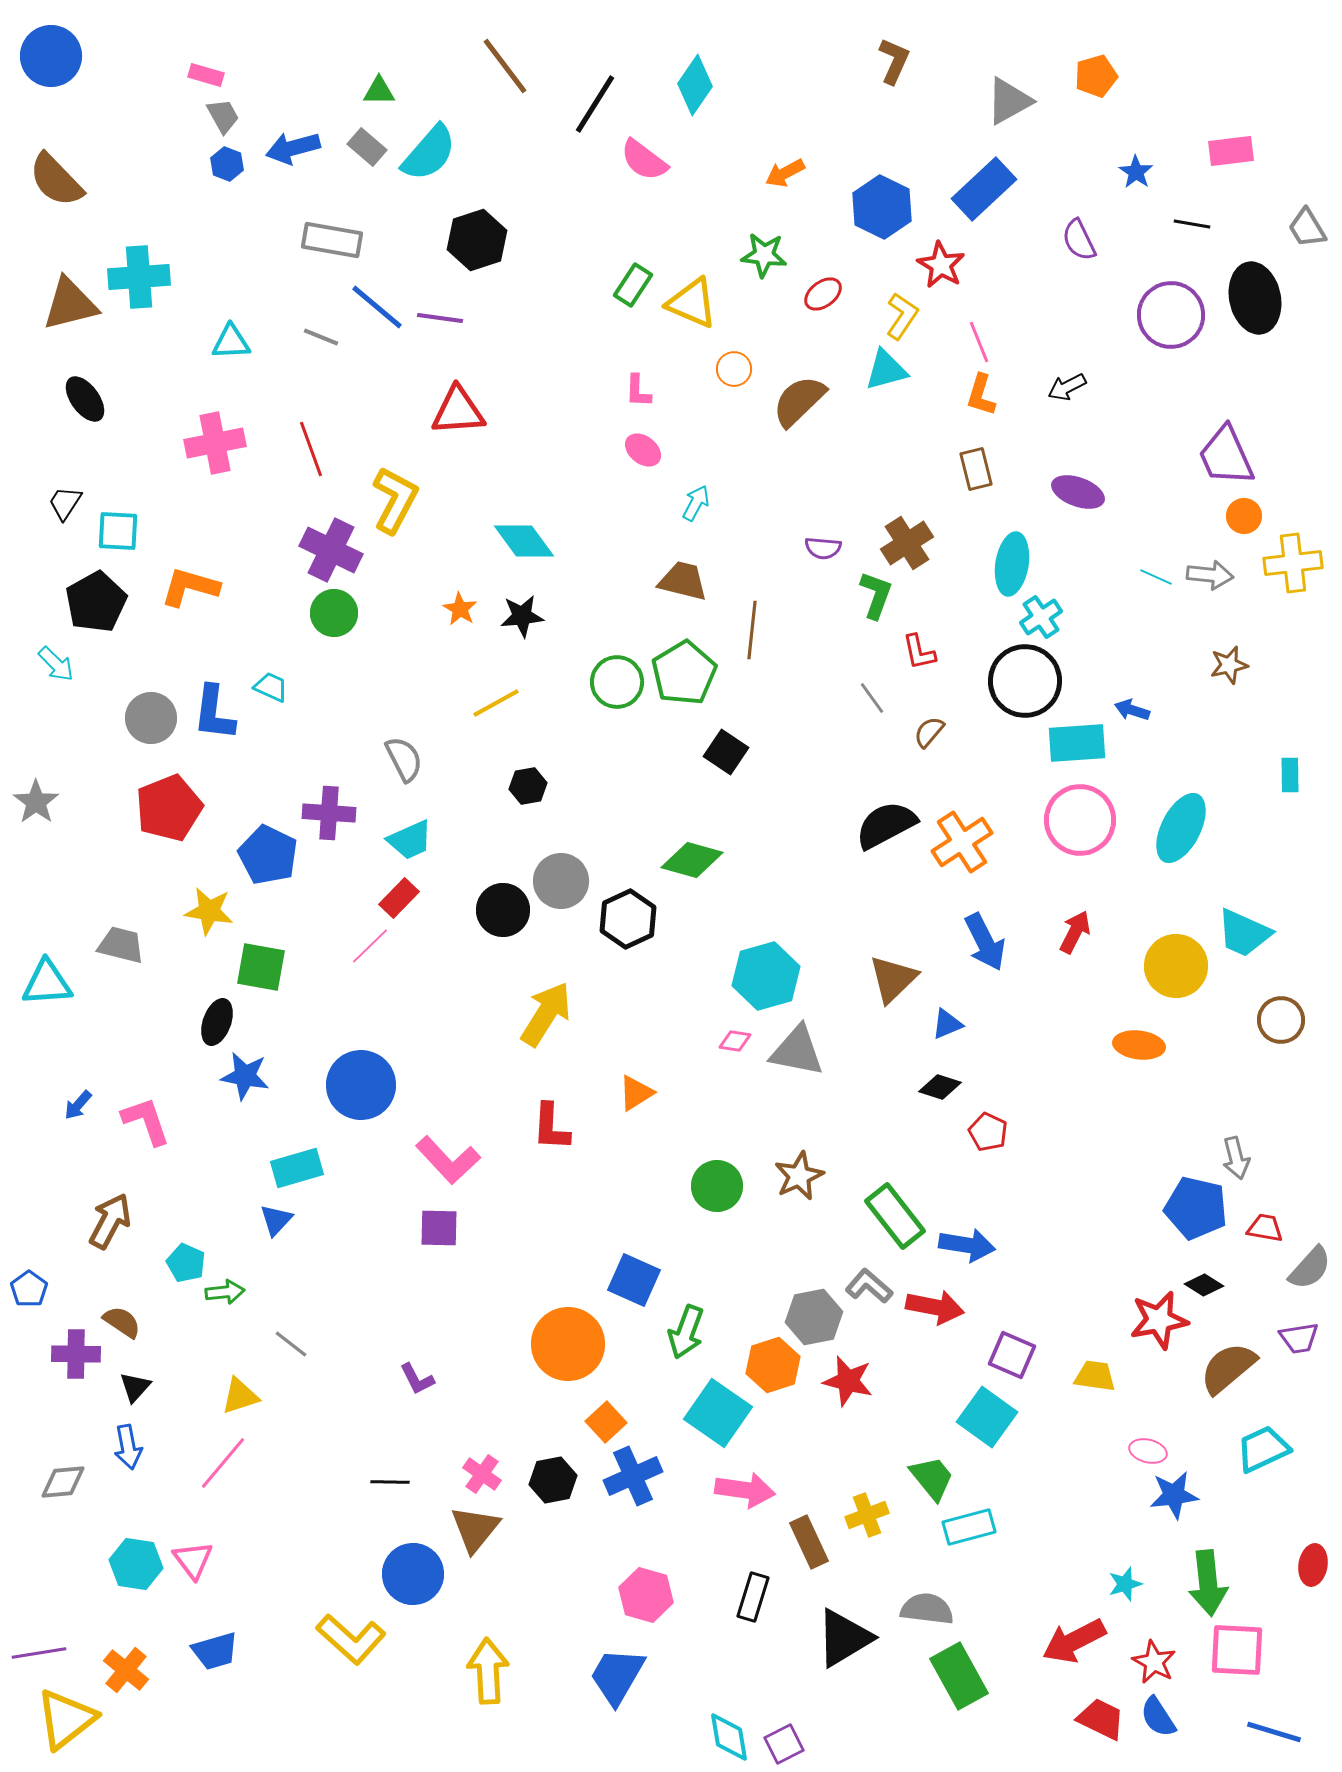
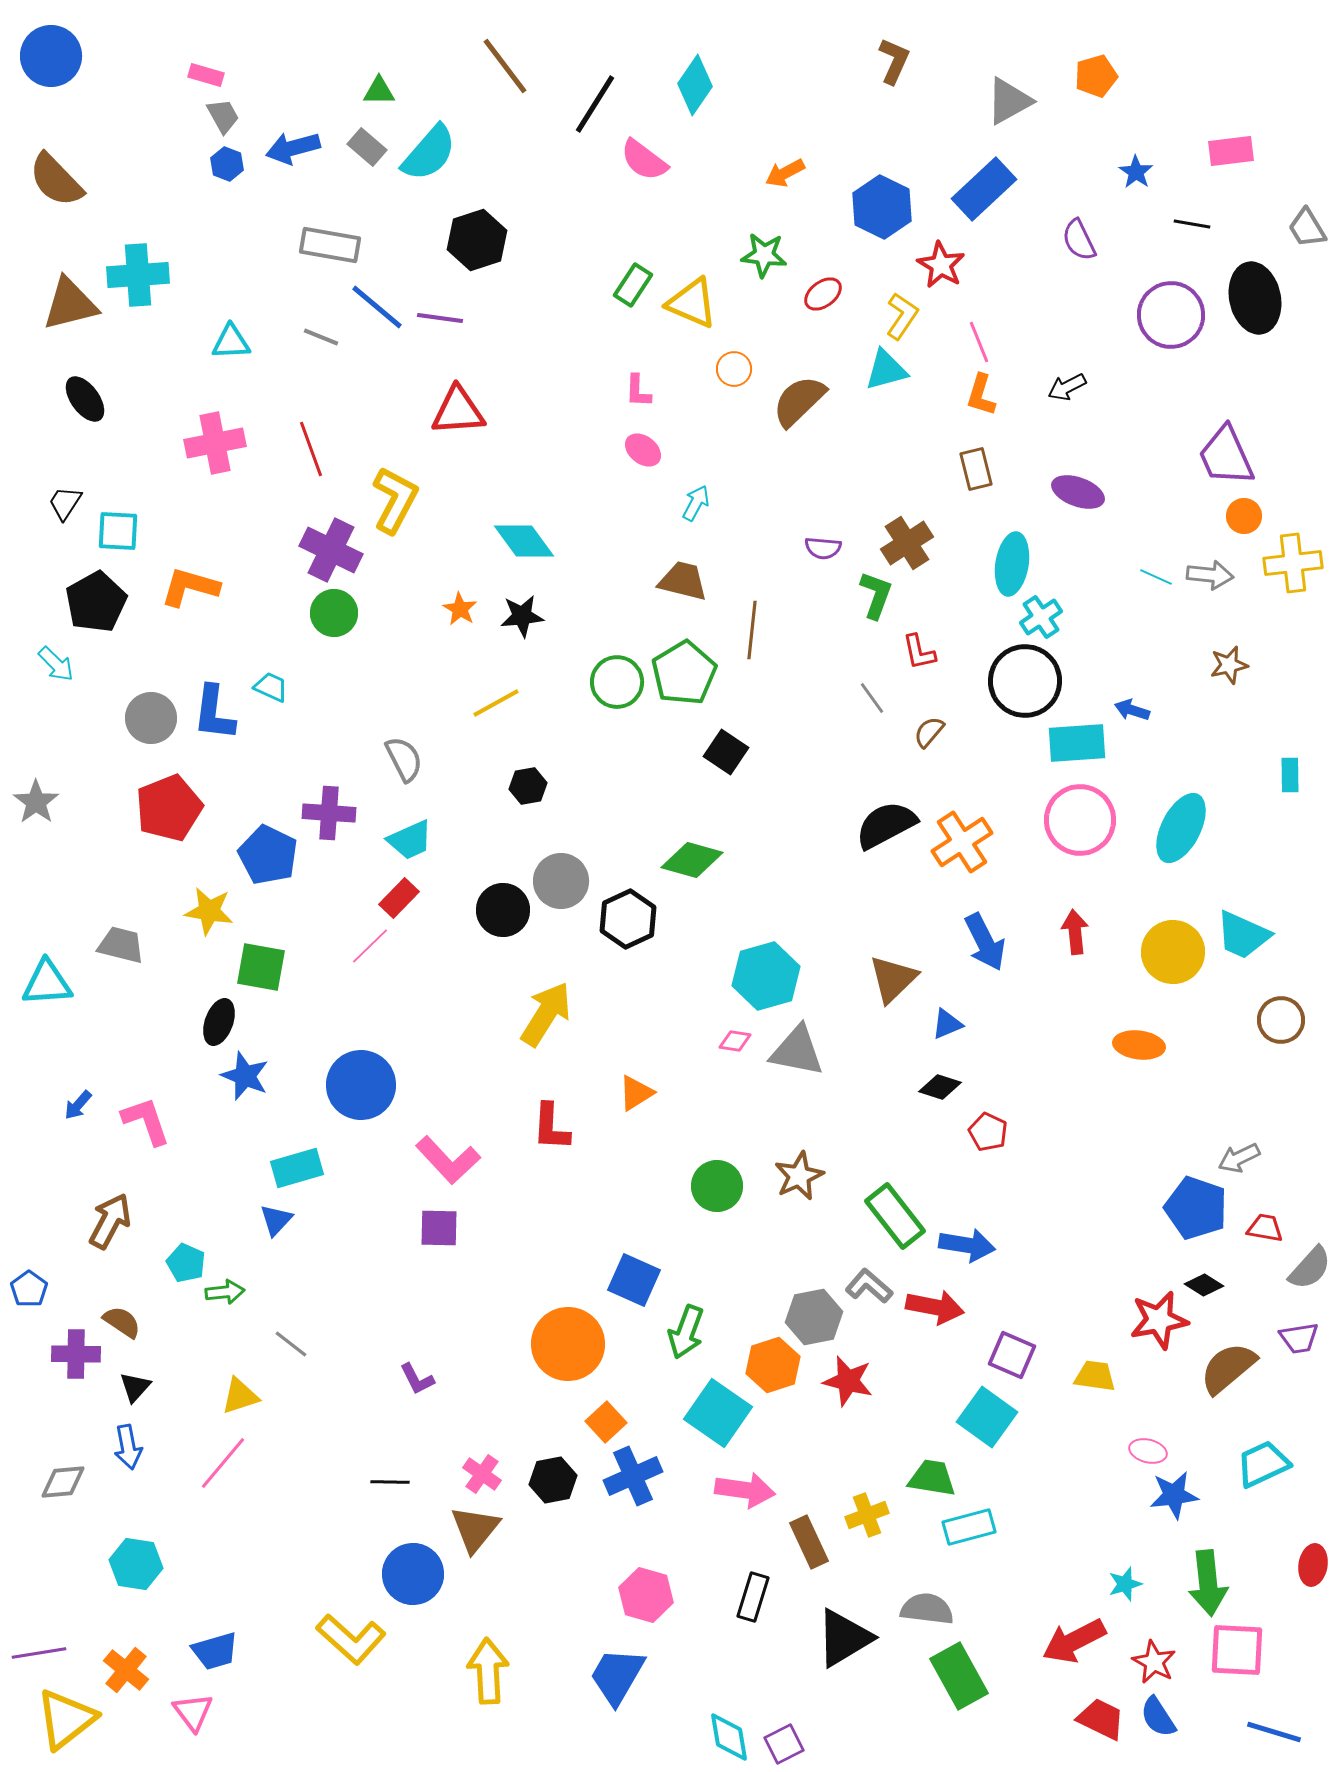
gray rectangle at (332, 240): moved 2 px left, 5 px down
cyan cross at (139, 277): moved 1 px left, 2 px up
red arrow at (1075, 932): rotated 33 degrees counterclockwise
cyan trapezoid at (1244, 933): moved 1 px left, 2 px down
yellow circle at (1176, 966): moved 3 px left, 14 px up
black ellipse at (217, 1022): moved 2 px right
blue star at (245, 1076): rotated 12 degrees clockwise
gray arrow at (1236, 1158): moved 3 px right; rotated 78 degrees clockwise
blue pentagon at (1196, 1208): rotated 6 degrees clockwise
cyan trapezoid at (1263, 1449): moved 15 px down
green trapezoid at (932, 1478): rotated 42 degrees counterclockwise
pink triangle at (193, 1560): moved 152 px down
